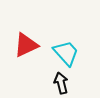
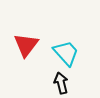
red triangle: rotated 28 degrees counterclockwise
